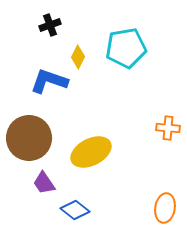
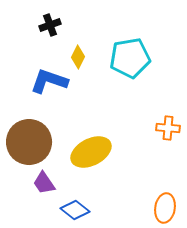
cyan pentagon: moved 4 px right, 10 px down
brown circle: moved 4 px down
